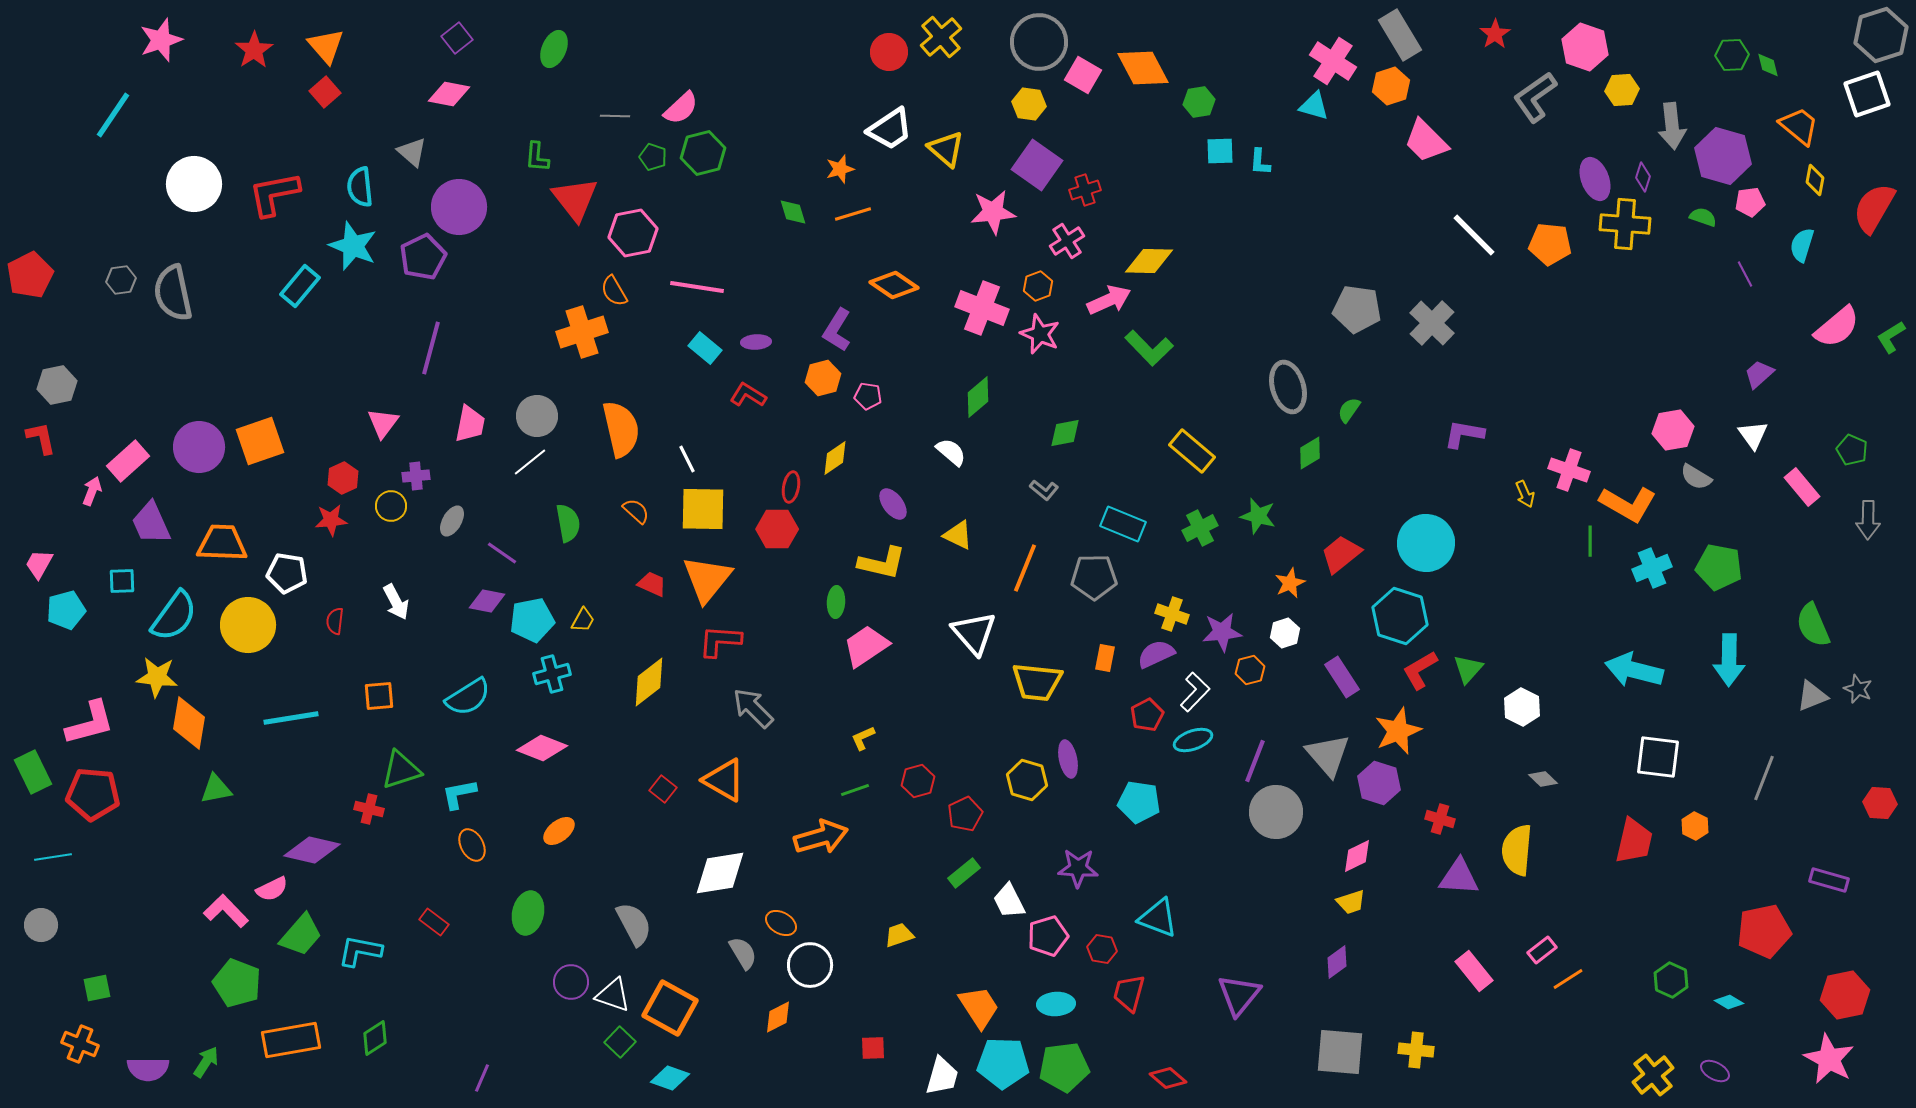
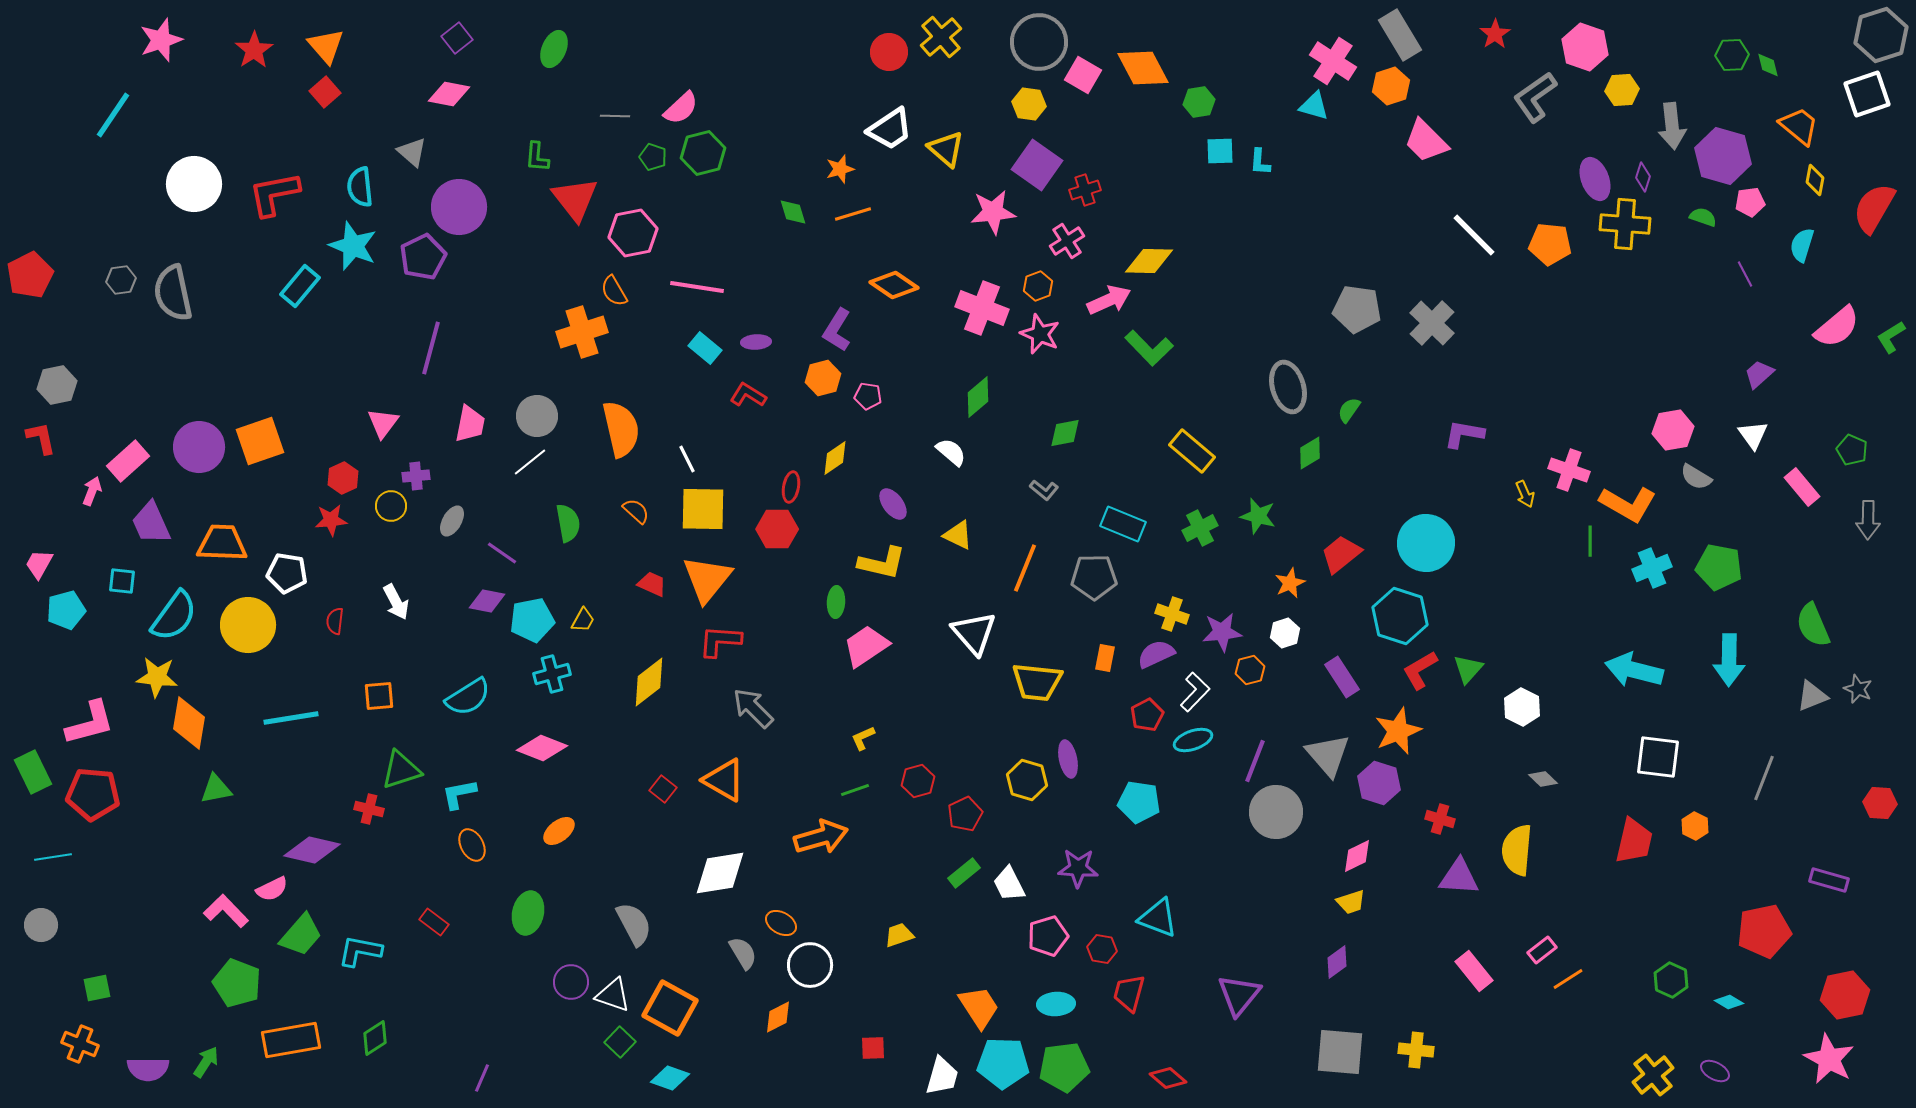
cyan square at (122, 581): rotated 8 degrees clockwise
white trapezoid at (1009, 901): moved 17 px up
